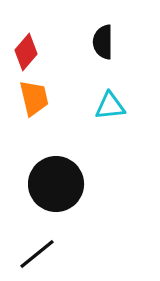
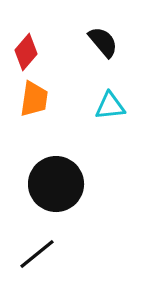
black semicircle: rotated 140 degrees clockwise
orange trapezoid: moved 1 px down; rotated 21 degrees clockwise
